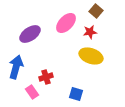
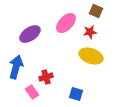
brown square: rotated 16 degrees counterclockwise
